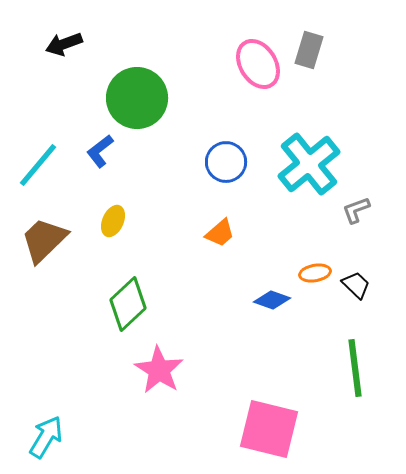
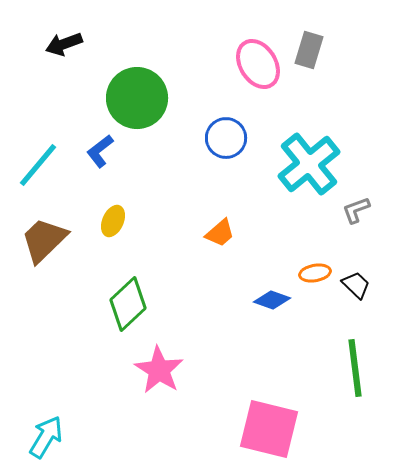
blue circle: moved 24 px up
